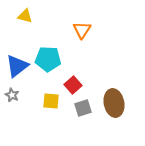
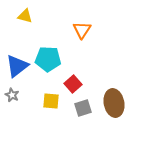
red square: moved 1 px up
